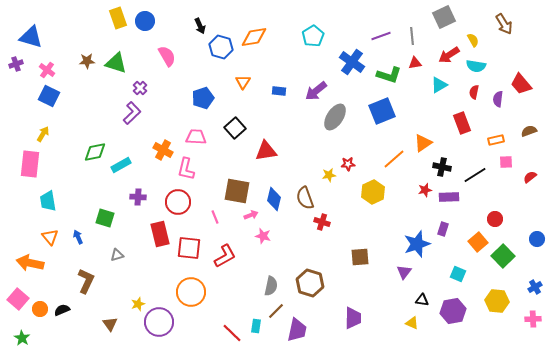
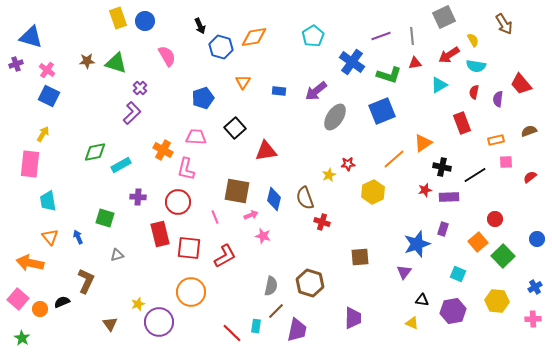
yellow star at (329, 175): rotated 16 degrees counterclockwise
black semicircle at (62, 310): moved 8 px up
